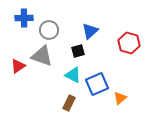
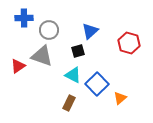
blue square: rotated 20 degrees counterclockwise
